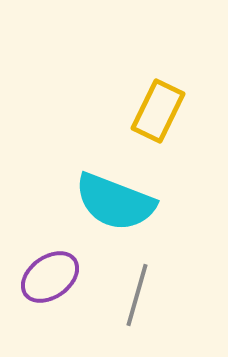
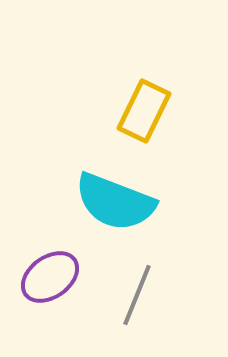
yellow rectangle: moved 14 px left
gray line: rotated 6 degrees clockwise
